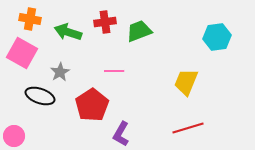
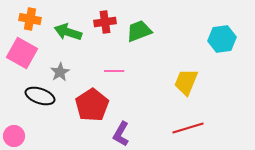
cyan hexagon: moved 5 px right, 2 px down
